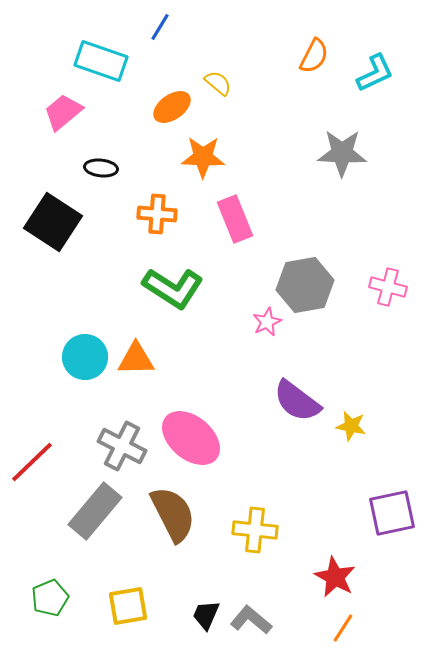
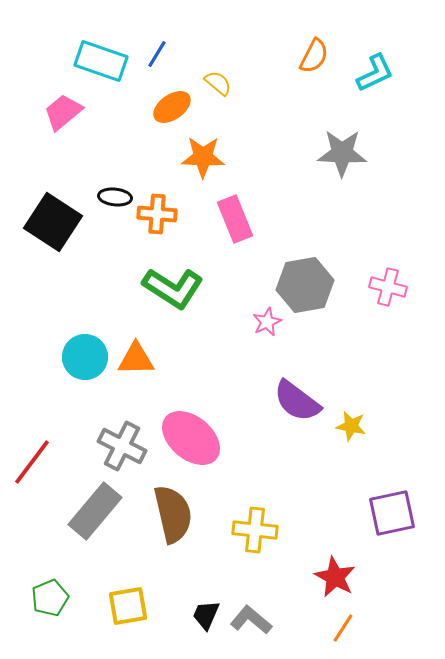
blue line: moved 3 px left, 27 px down
black ellipse: moved 14 px right, 29 px down
red line: rotated 9 degrees counterclockwise
brown semicircle: rotated 14 degrees clockwise
